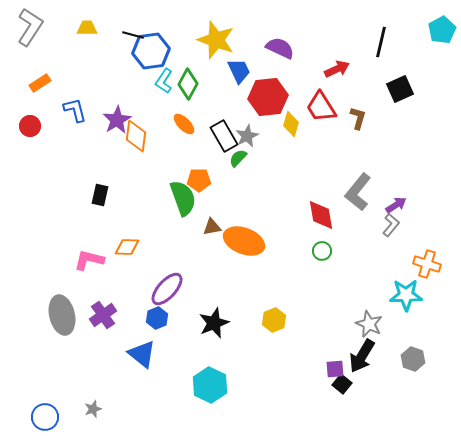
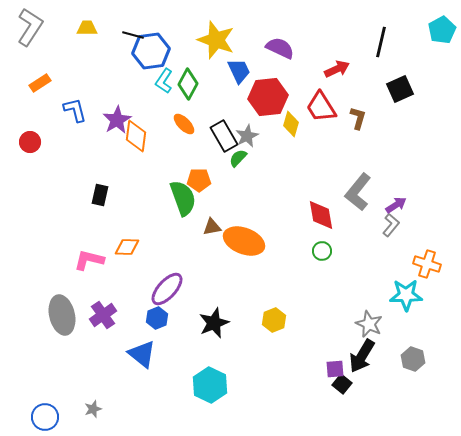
red circle at (30, 126): moved 16 px down
